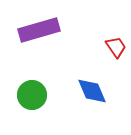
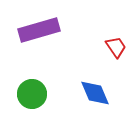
blue diamond: moved 3 px right, 2 px down
green circle: moved 1 px up
